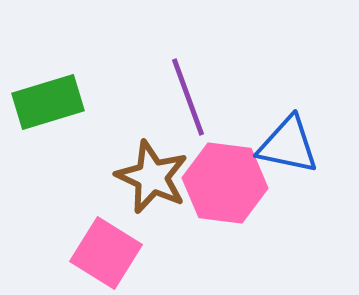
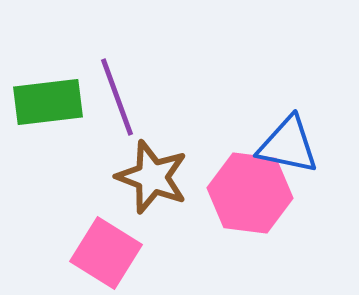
purple line: moved 71 px left
green rectangle: rotated 10 degrees clockwise
brown star: rotated 4 degrees counterclockwise
pink hexagon: moved 25 px right, 10 px down
